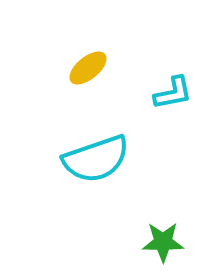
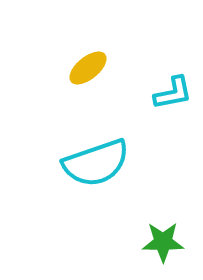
cyan semicircle: moved 4 px down
